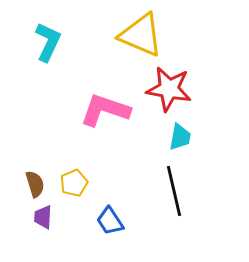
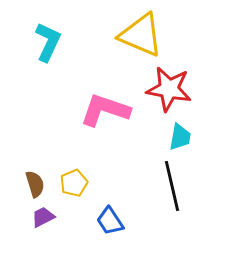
black line: moved 2 px left, 5 px up
purple trapezoid: rotated 60 degrees clockwise
